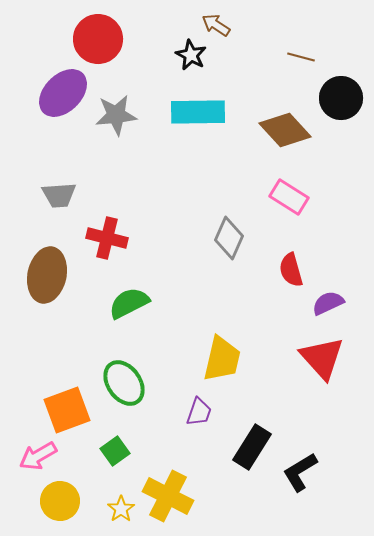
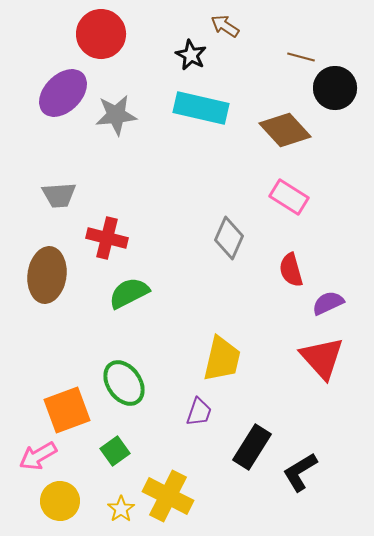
brown arrow: moved 9 px right, 1 px down
red circle: moved 3 px right, 5 px up
black circle: moved 6 px left, 10 px up
cyan rectangle: moved 3 px right, 4 px up; rotated 14 degrees clockwise
brown ellipse: rotated 4 degrees counterclockwise
green semicircle: moved 10 px up
